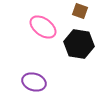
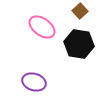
brown square: rotated 28 degrees clockwise
pink ellipse: moved 1 px left
